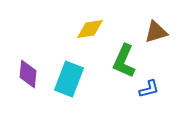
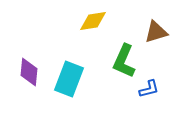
yellow diamond: moved 3 px right, 8 px up
purple diamond: moved 1 px right, 2 px up
